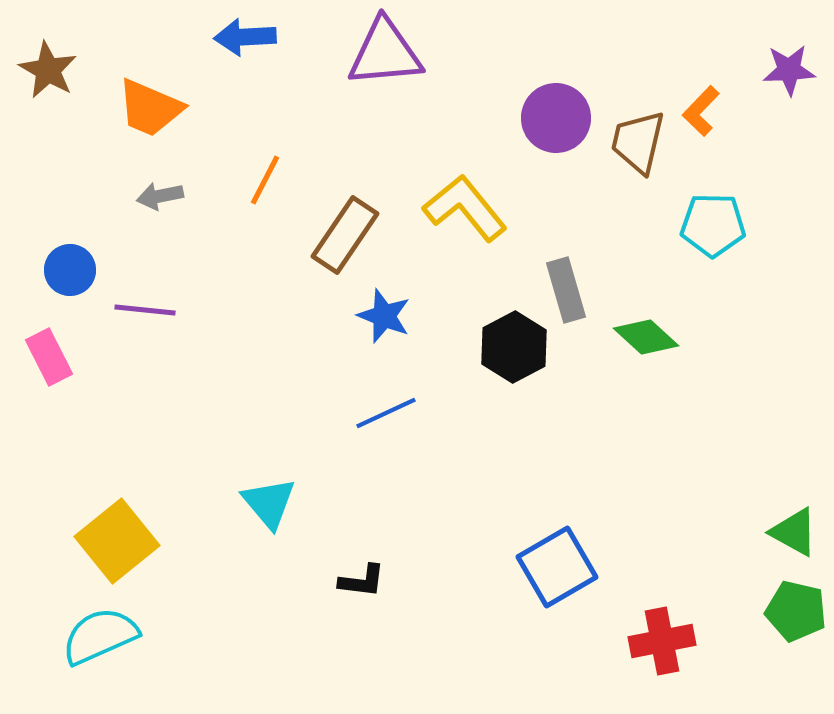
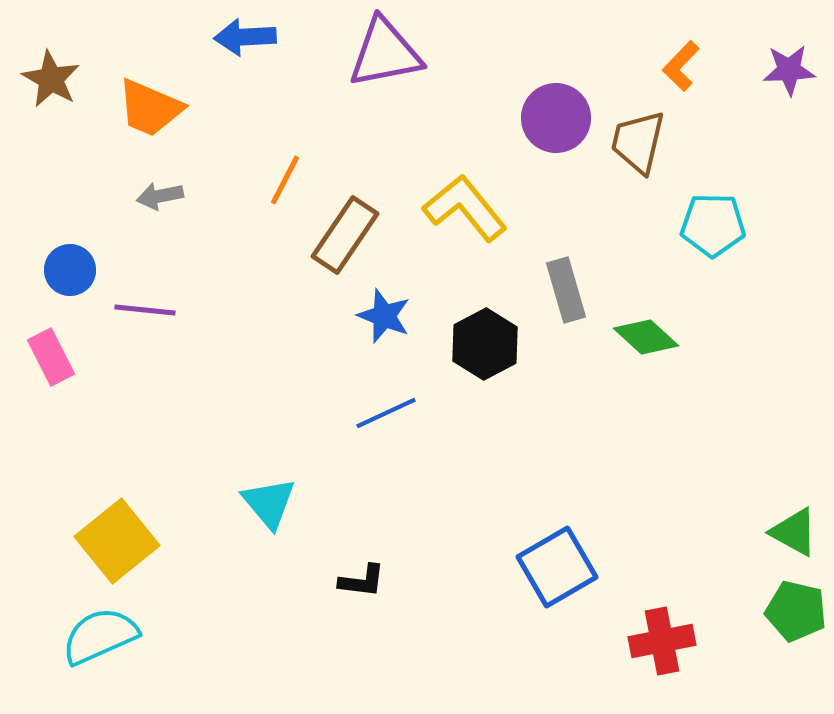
purple triangle: rotated 6 degrees counterclockwise
brown star: moved 3 px right, 9 px down
orange L-shape: moved 20 px left, 45 px up
orange line: moved 20 px right
black hexagon: moved 29 px left, 3 px up
pink rectangle: moved 2 px right
